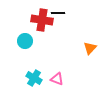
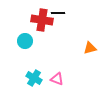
orange triangle: rotated 32 degrees clockwise
